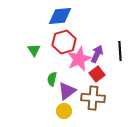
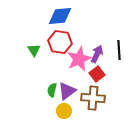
red hexagon: moved 4 px left; rotated 25 degrees clockwise
black line: moved 1 px left, 1 px up
green semicircle: moved 11 px down
